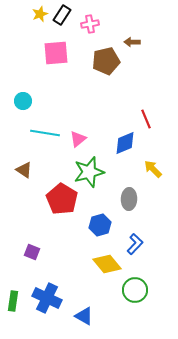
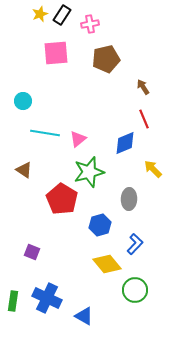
brown arrow: moved 11 px right, 45 px down; rotated 56 degrees clockwise
brown pentagon: moved 2 px up
red line: moved 2 px left
